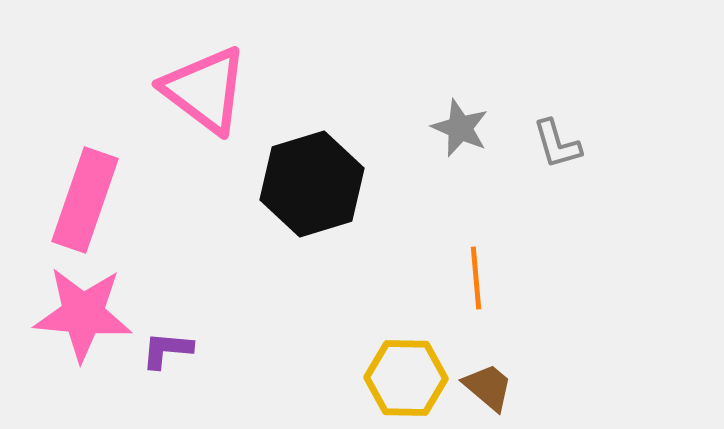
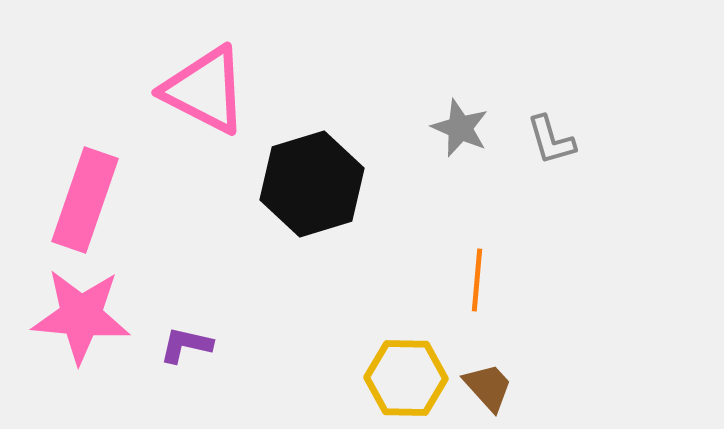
pink triangle: rotated 10 degrees counterclockwise
gray L-shape: moved 6 px left, 4 px up
orange line: moved 1 px right, 2 px down; rotated 10 degrees clockwise
pink star: moved 2 px left, 2 px down
purple L-shape: moved 19 px right, 5 px up; rotated 8 degrees clockwise
brown trapezoid: rotated 8 degrees clockwise
